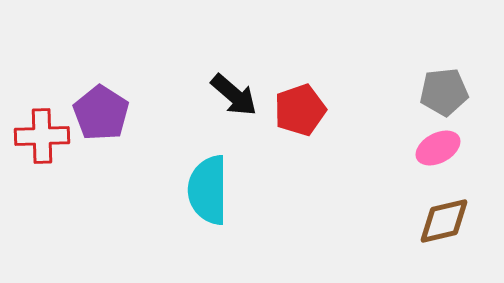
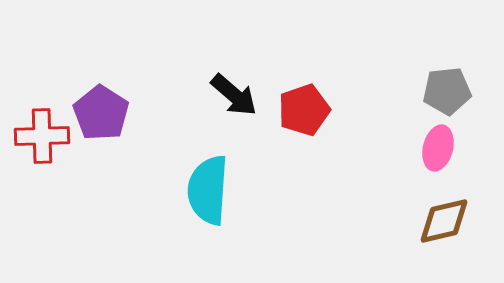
gray pentagon: moved 3 px right, 1 px up
red pentagon: moved 4 px right
pink ellipse: rotated 48 degrees counterclockwise
cyan semicircle: rotated 4 degrees clockwise
